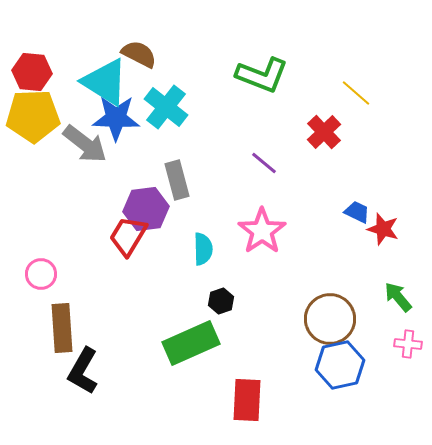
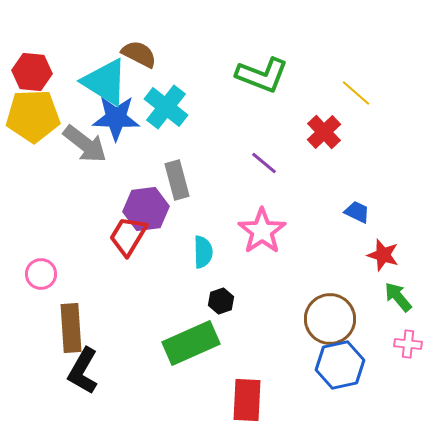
red star: moved 26 px down
cyan semicircle: moved 3 px down
brown rectangle: moved 9 px right
